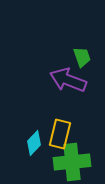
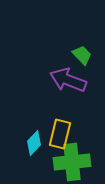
green trapezoid: moved 2 px up; rotated 25 degrees counterclockwise
